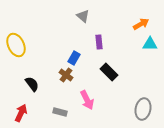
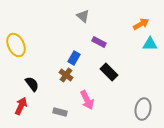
purple rectangle: rotated 56 degrees counterclockwise
red arrow: moved 7 px up
